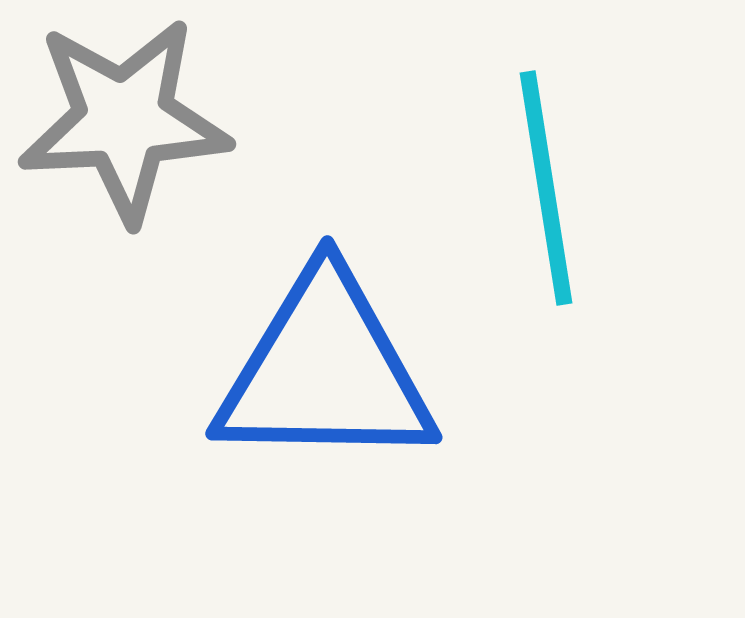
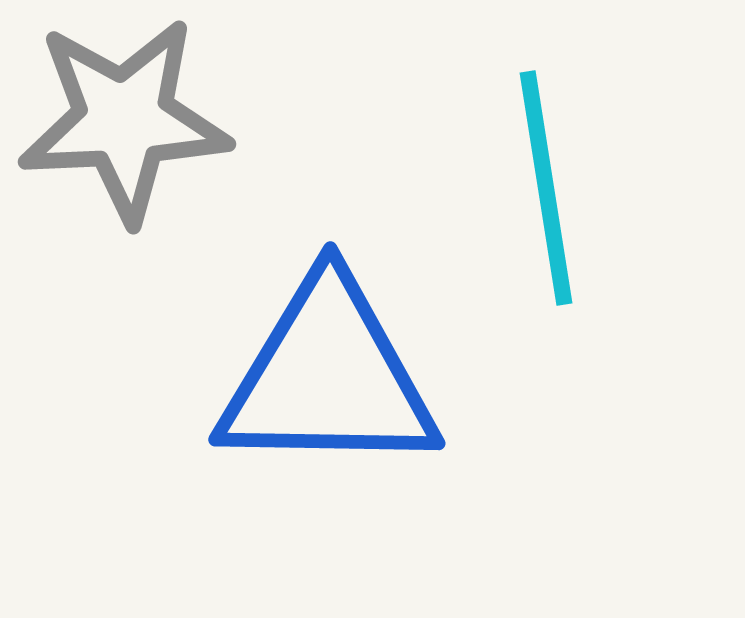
blue triangle: moved 3 px right, 6 px down
